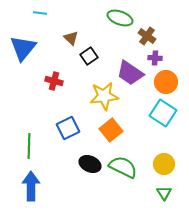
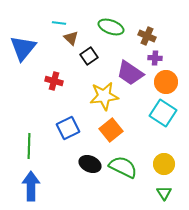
cyan line: moved 19 px right, 10 px down
green ellipse: moved 9 px left, 9 px down
brown cross: rotated 12 degrees counterclockwise
